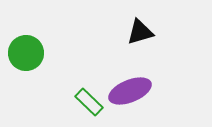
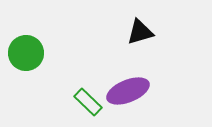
purple ellipse: moved 2 px left
green rectangle: moved 1 px left
